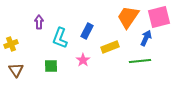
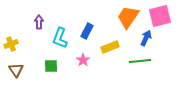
pink square: moved 1 px right, 1 px up
